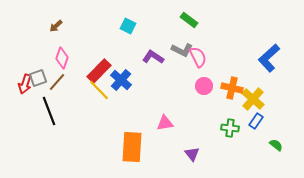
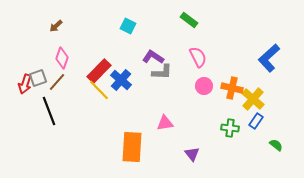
gray L-shape: moved 20 px left, 22 px down; rotated 25 degrees counterclockwise
